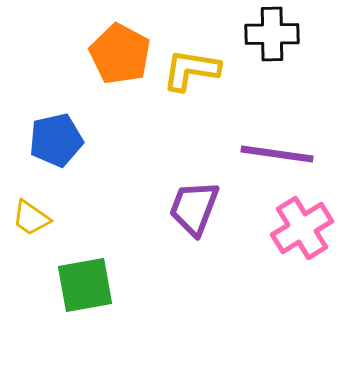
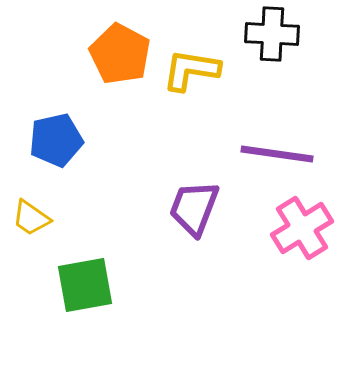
black cross: rotated 4 degrees clockwise
